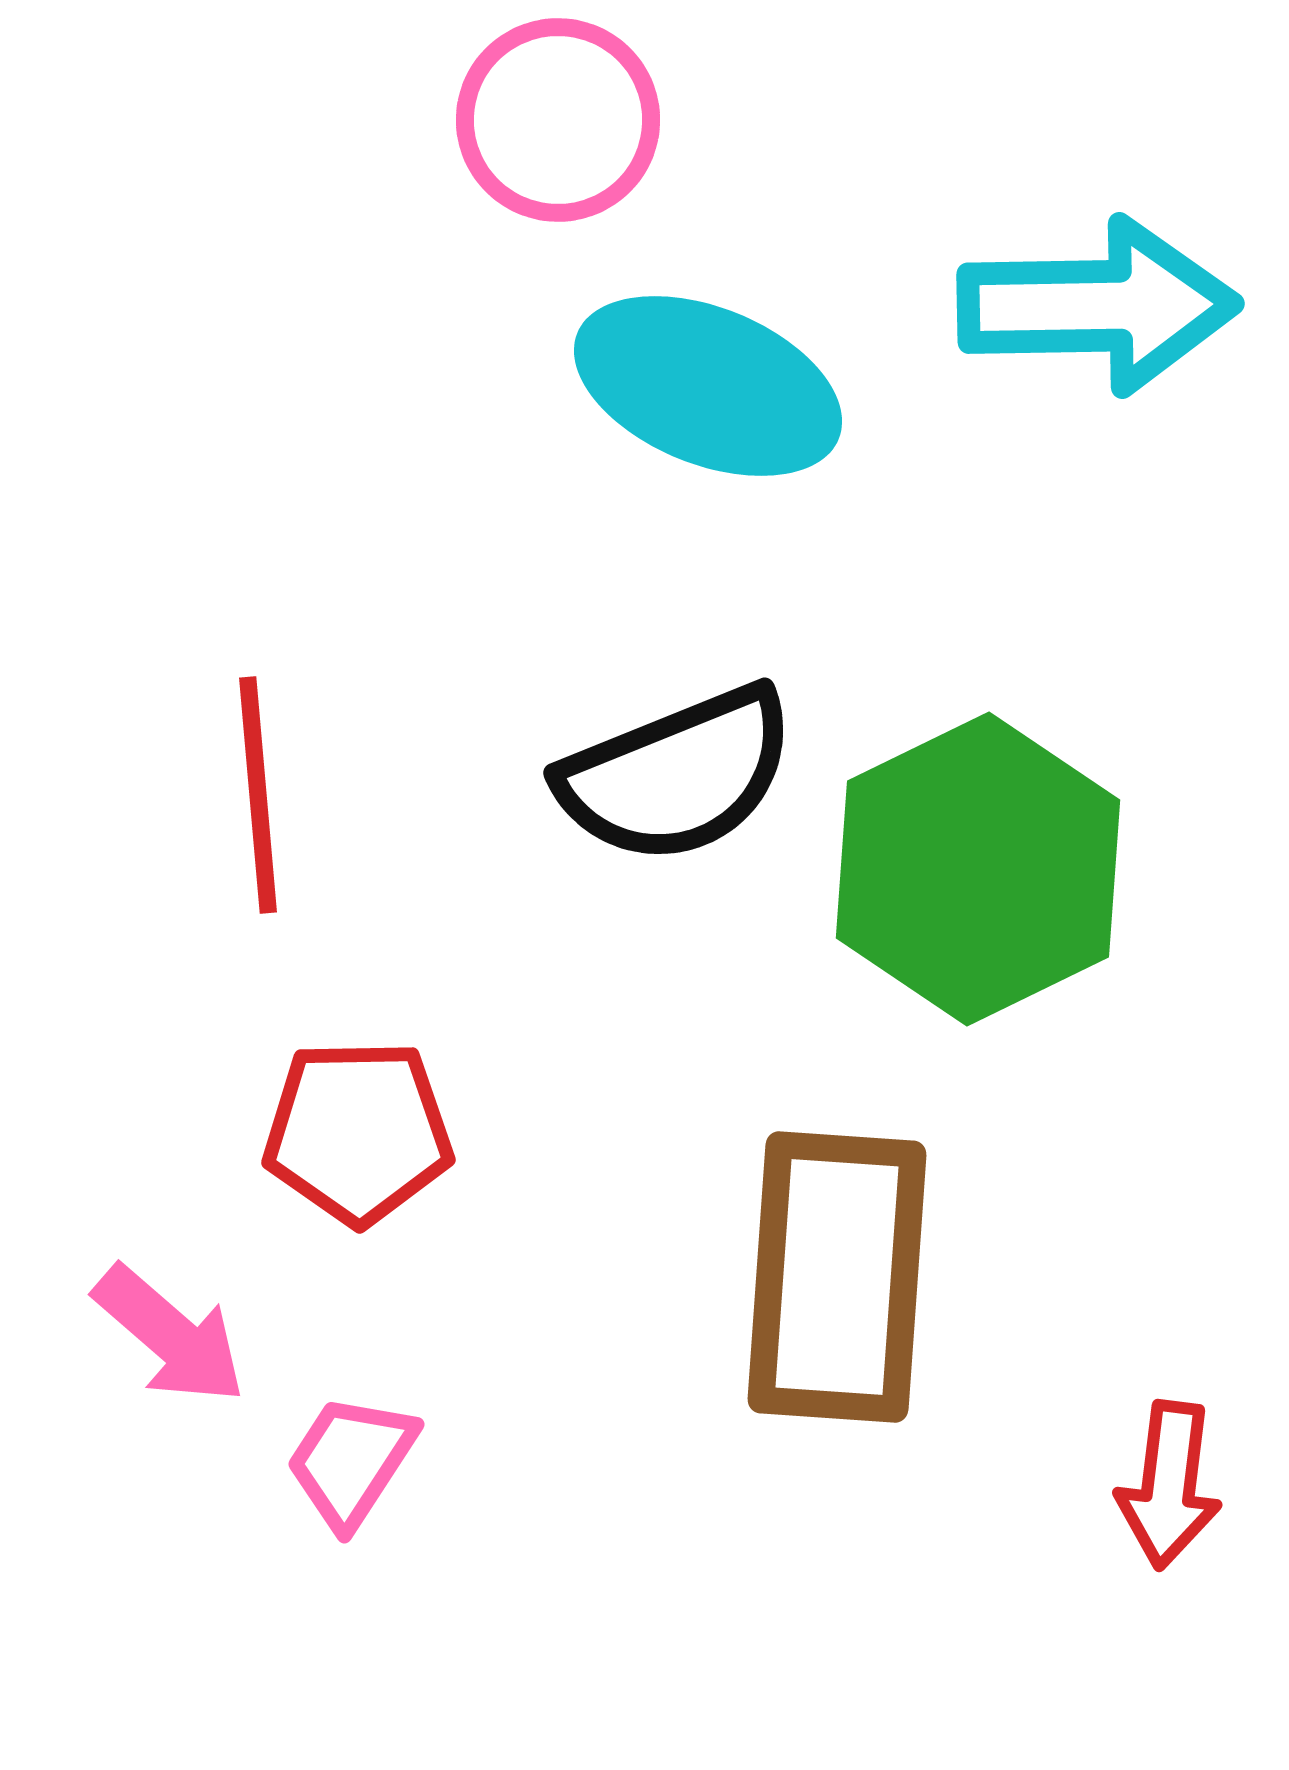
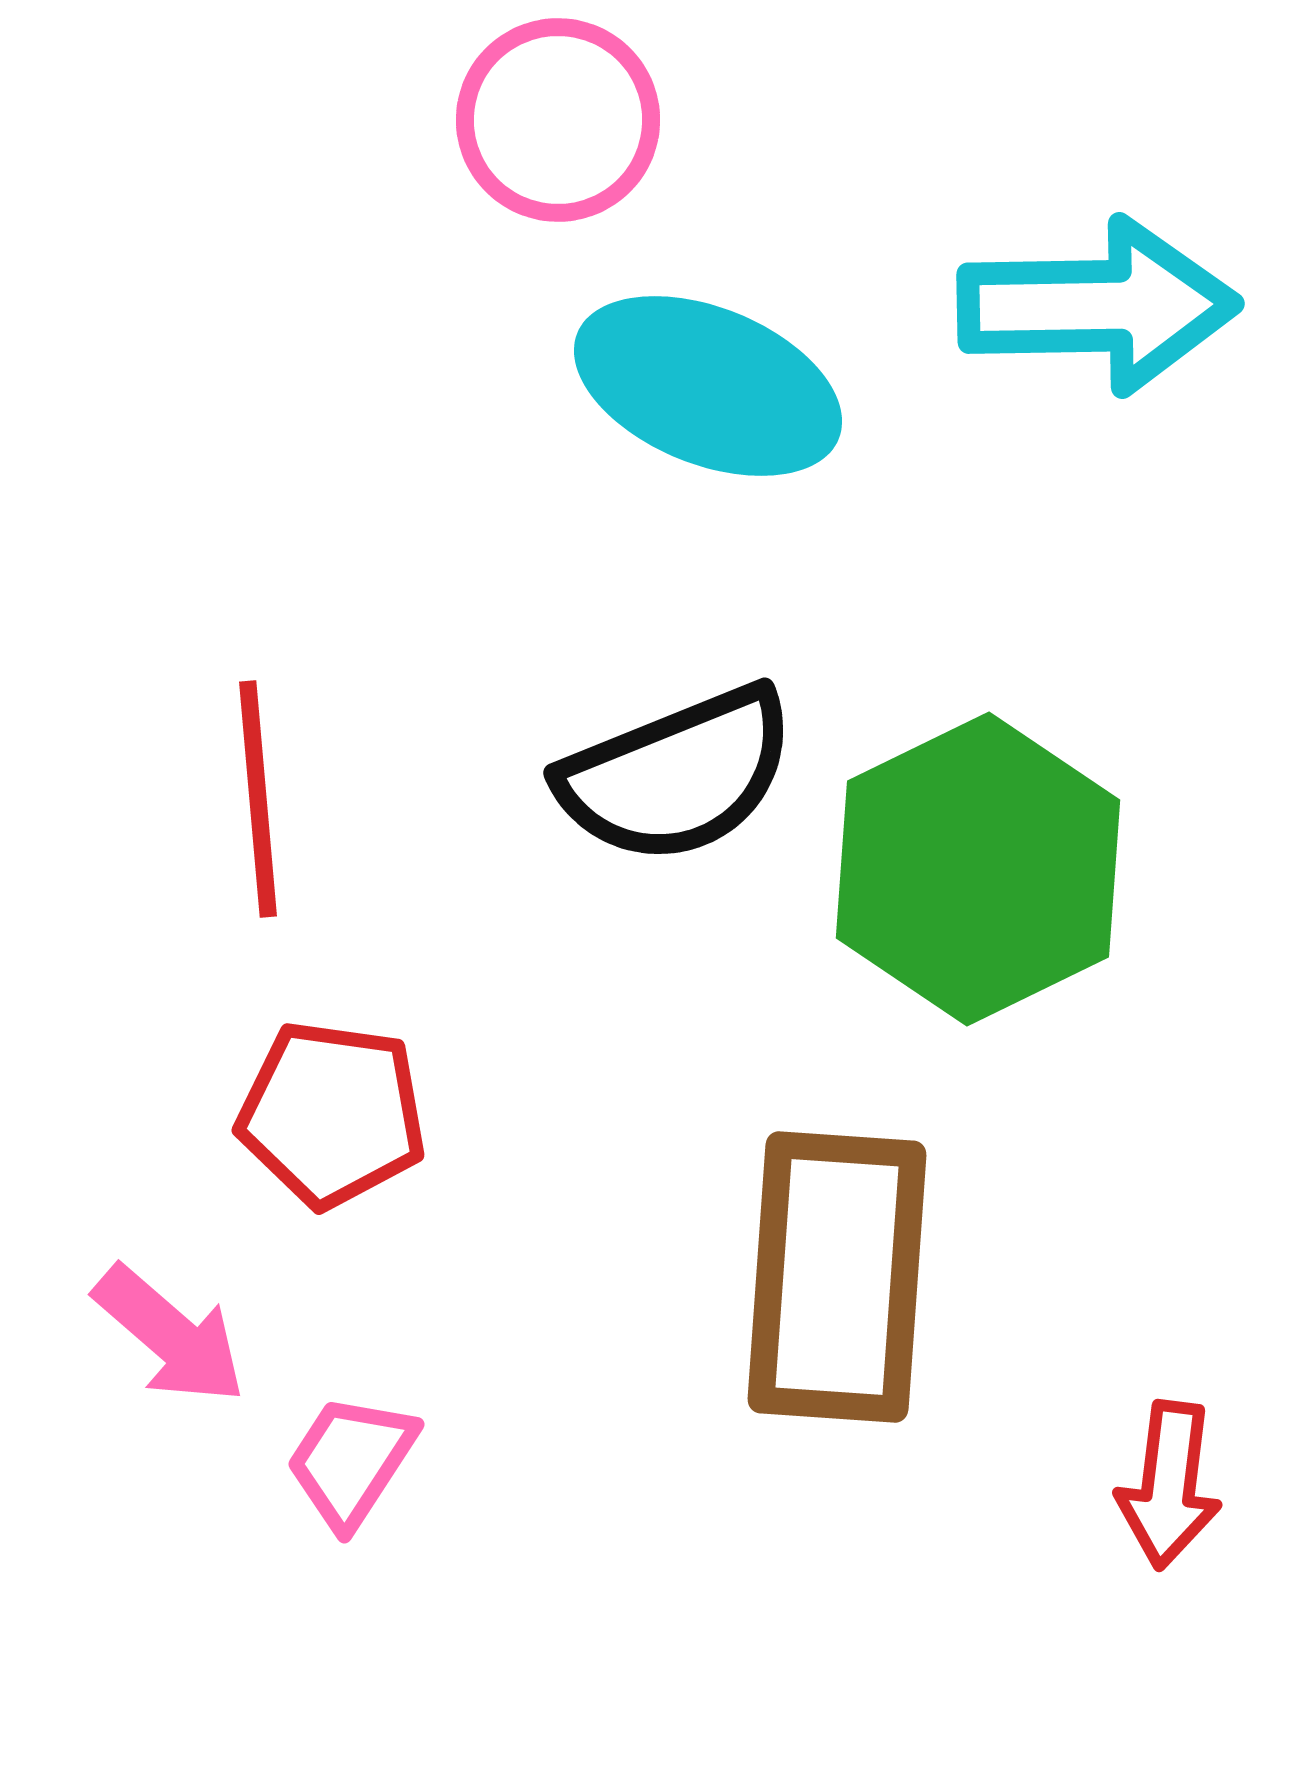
red line: moved 4 px down
red pentagon: moved 26 px left, 18 px up; rotated 9 degrees clockwise
